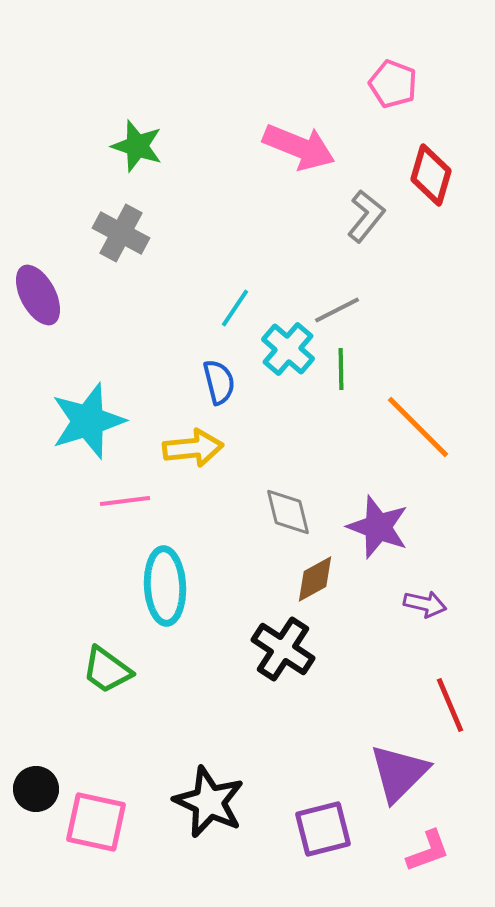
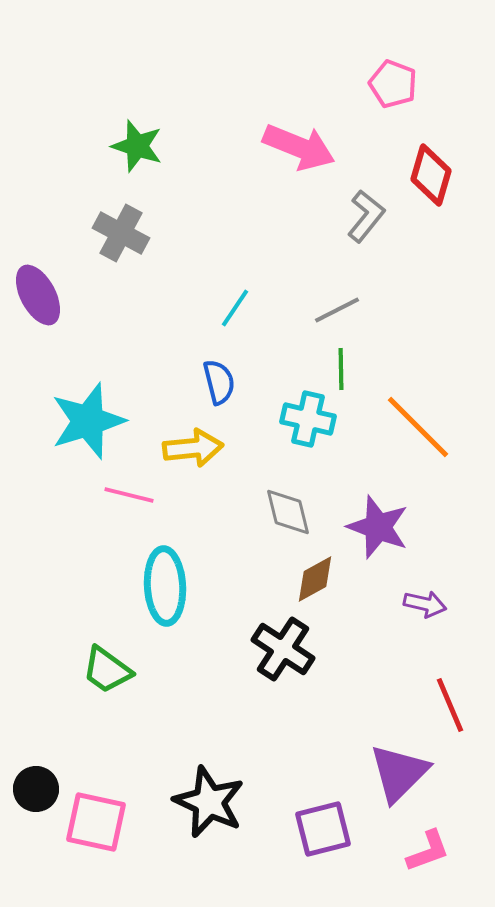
cyan cross: moved 20 px right, 70 px down; rotated 28 degrees counterclockwise
pink line: moved 4 px right, 6 px up; rotated 21 degrees clockwise
